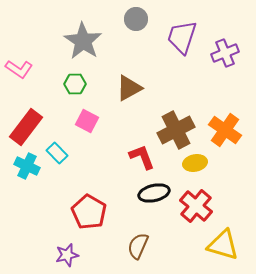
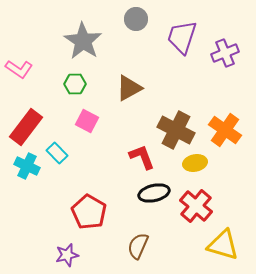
brown cross: rotated 36 degrees counterclockwise
